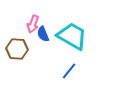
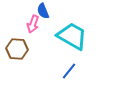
blue semicircle: moved 23 px up
